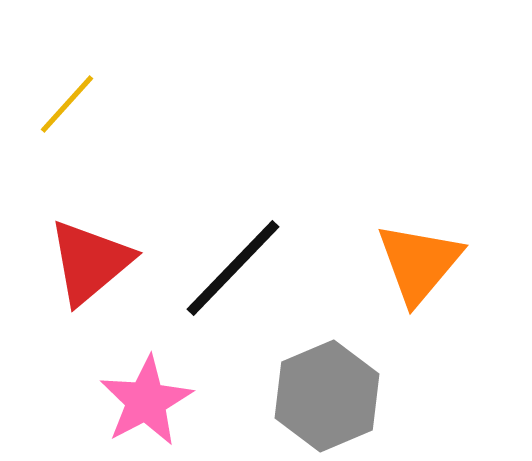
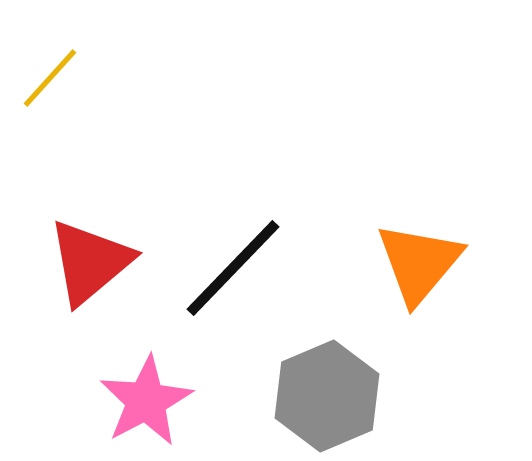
yellow line: moved 17 px left, 26 px up
